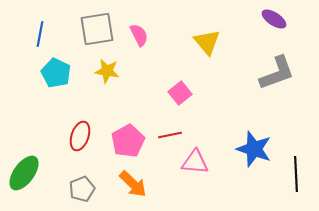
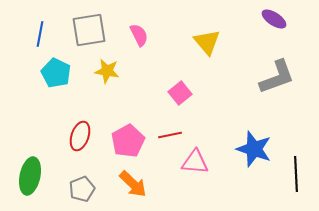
gray square: moved 8 px left, 1 px down
gray L-shape: moved 4 px down
green ellipse: moved 6 px right, 3 px down; rotated 24 degrees counterclockwise
